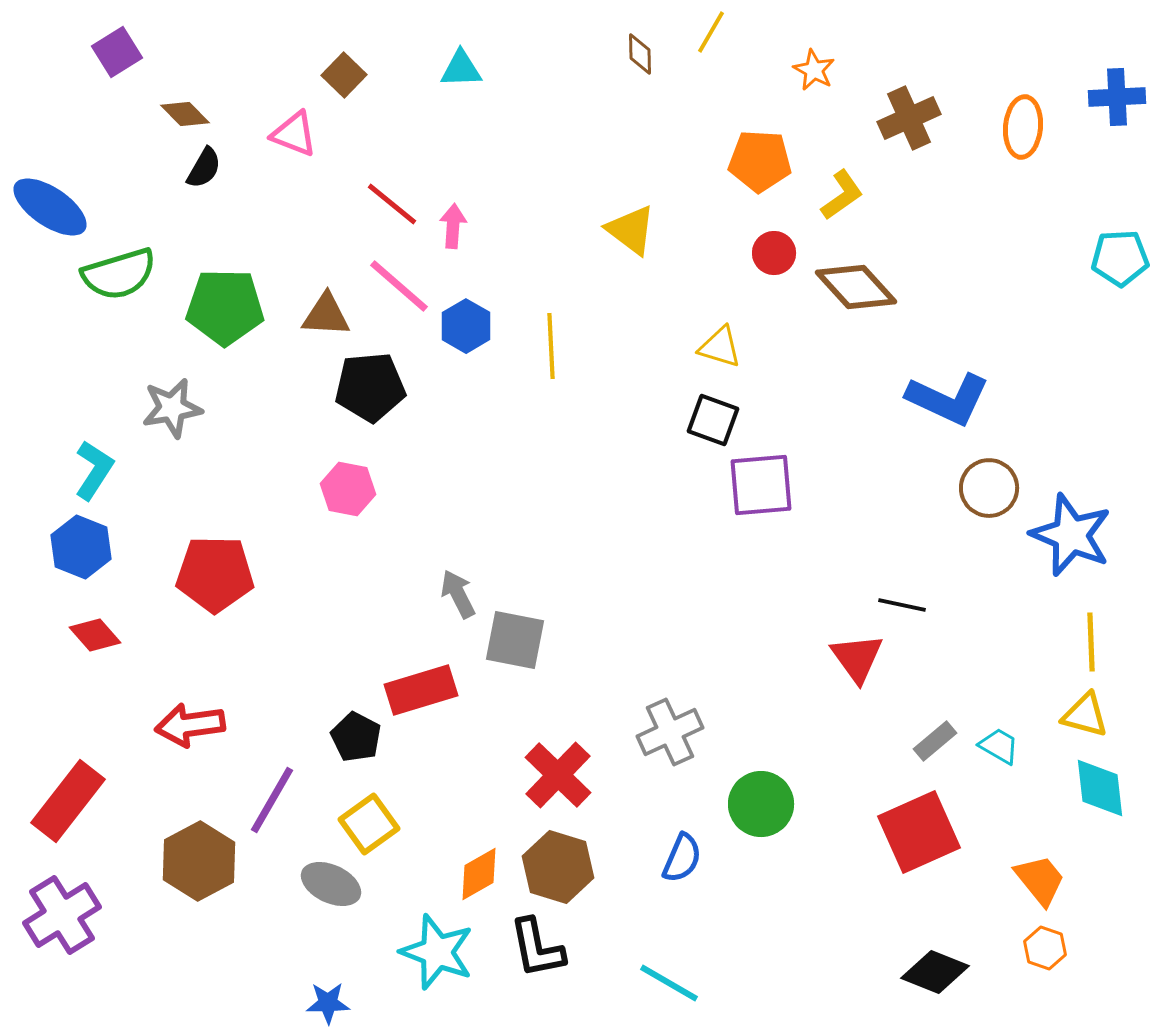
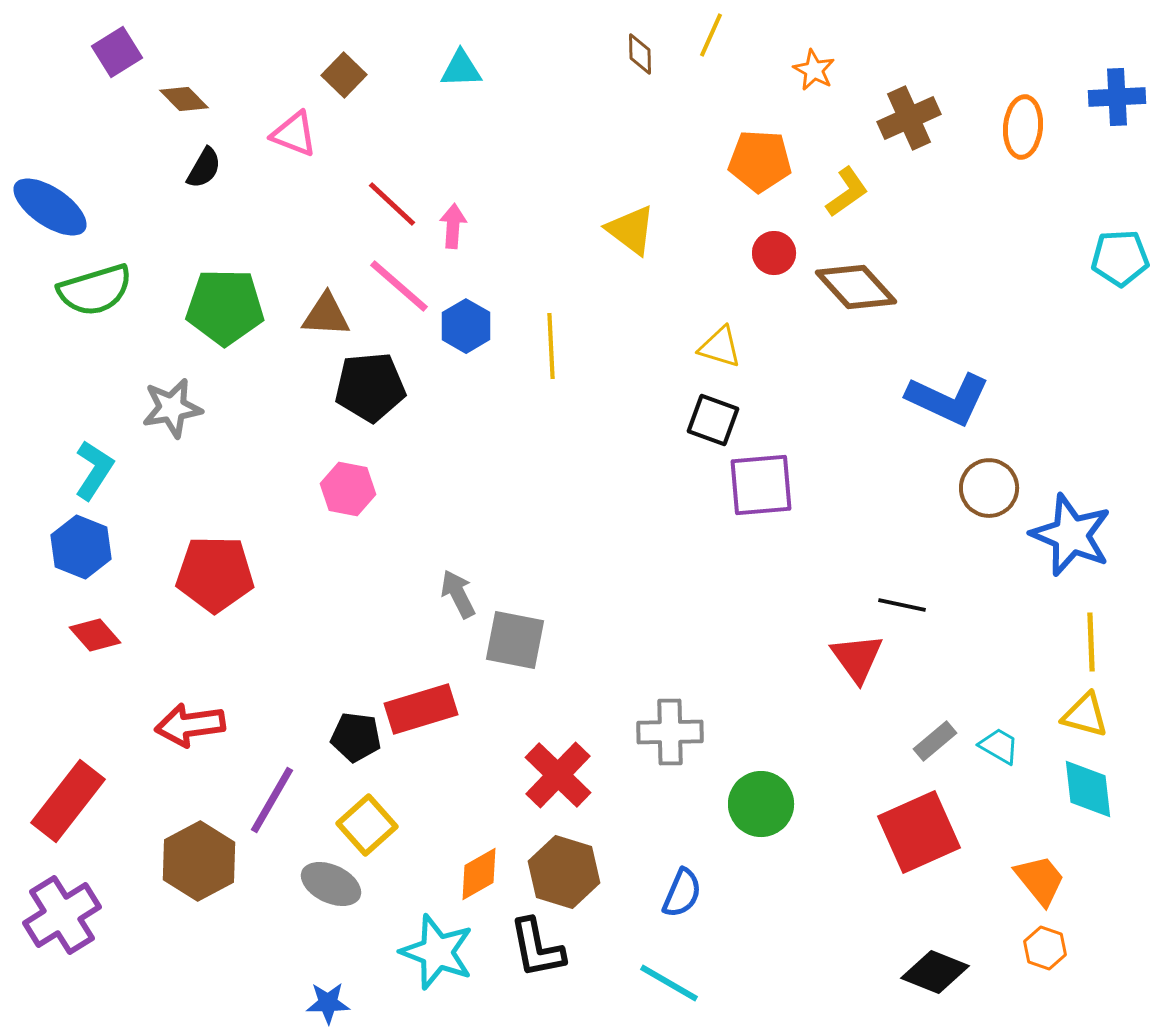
yellow line at (711, 32): moved 3 px down; rotated 6 degrees counterclockwise
brown diamond at (185, 114): moved 1 px left, 15 px up
yellow L-shape at (842, 195): moved 5 px right, 3 px up
red line at (392, 204): rotated 4 degrees clockwise
green semicircle at (119, 274): moved 24 px left, 16 px down
red rectangle at (421, 690): moved 19 px down
gray cross at (670, 732): rotated 24 degrees clockwise
black pentagon at (356, 737): rotated 21 degrees counterclockwise
cyan diamond at (1100, 788): moved 12 px left, 1 px down
yellow square at (369, 824): moved 2 px left, 1 px down; rotated 6 degrees counterclockwise
blue semicircle at (682, 858): moved 35 px down
brown hexagon at (558, 867): moved 6 px right, 5 px down
